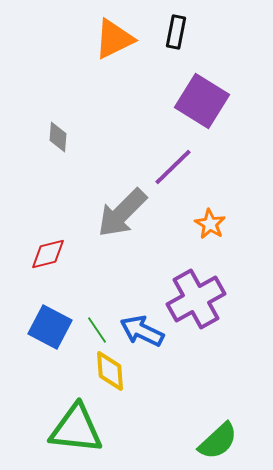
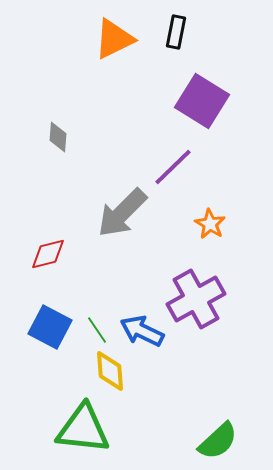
green triangle: moved 7 px right
